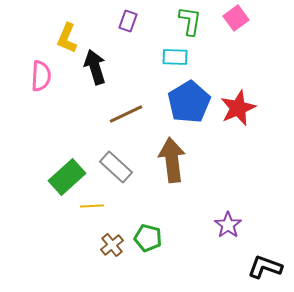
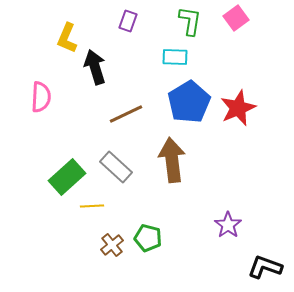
pink semicircle: moved 21 px down
